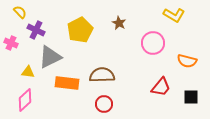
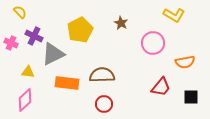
brown star: moved 2 px right
purple cross: moved 2 px left, 6 px down
gray triangle: moved 3 px right, 3 px up
orange semicircle: moved 2 px left, 1 px down; rotated 24 degrees counterclockwise
